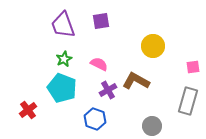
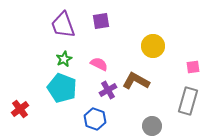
red cross: moved 8 px left, 1 px up
